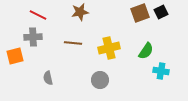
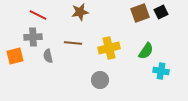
gray semicircle: moved 22 px up
